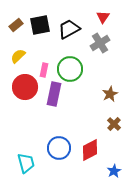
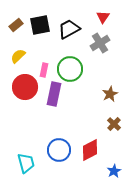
blue circle: moved 2 px down
